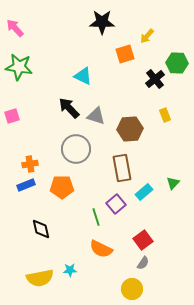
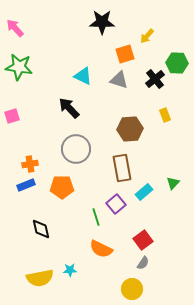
gray triangle: moved 23 px right, 36 px up
